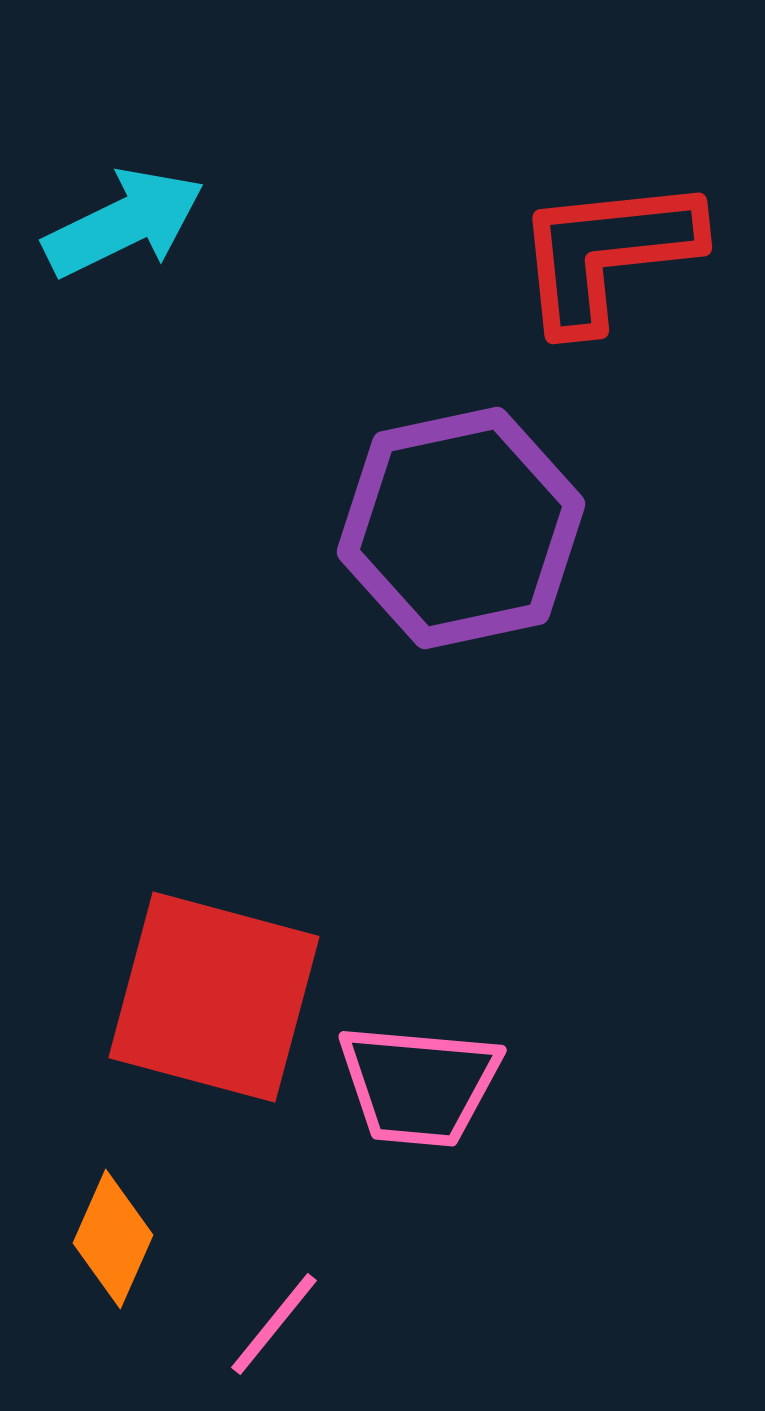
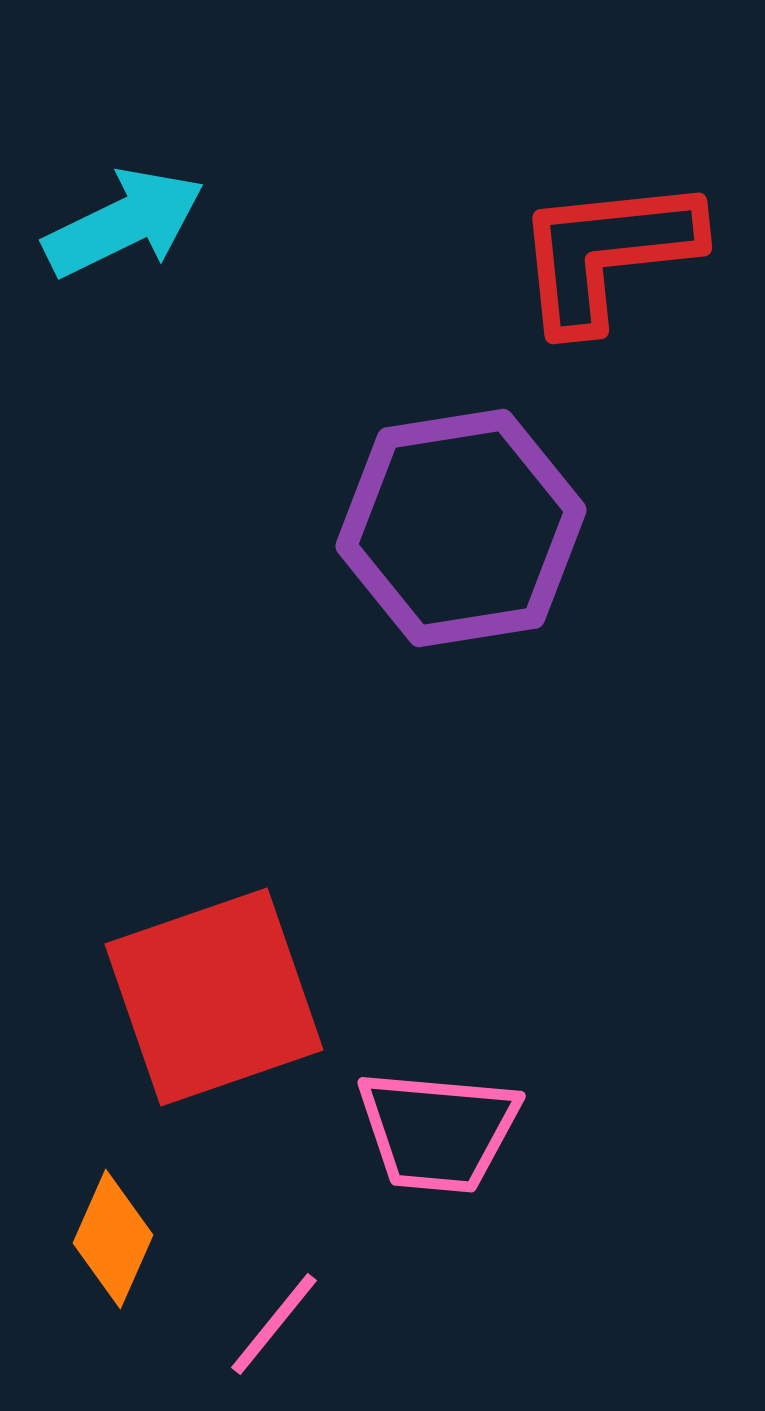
purple hexagon: rotated 3 degrees clockwise
red square: rotated 34 degrees counterclockwise
pink trapezoid: moved 19 px right, 46 px down
